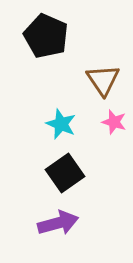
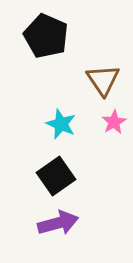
pink star: rotated 25 degrees clockwise
black square: moved 9 px left, 3 px down
